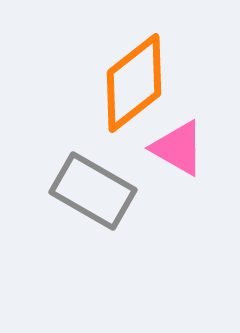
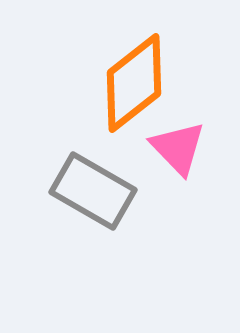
pink triangle: rotated 16 degrees clockwise
